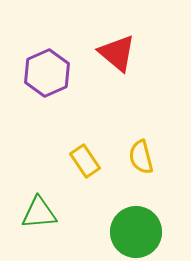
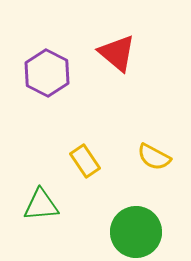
purple hexagon: rotated 9 degrees counterclockwise
yellow semicircle: moved 13 px right; rotated 48 degrees counterclockwise
green triangle: moved 2 px right, 8 px up
